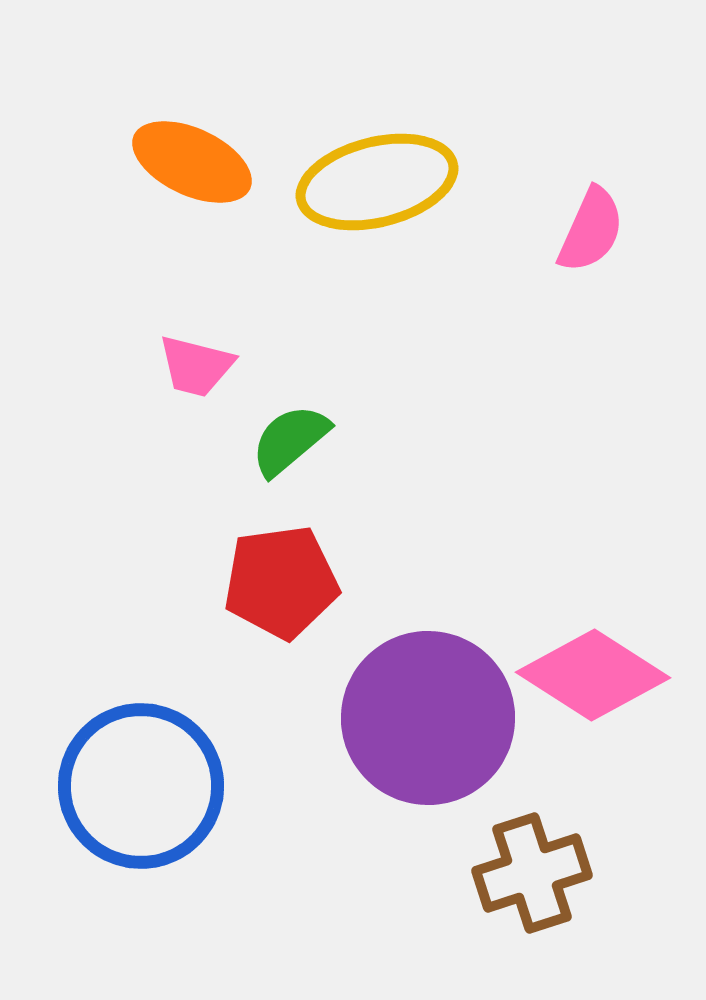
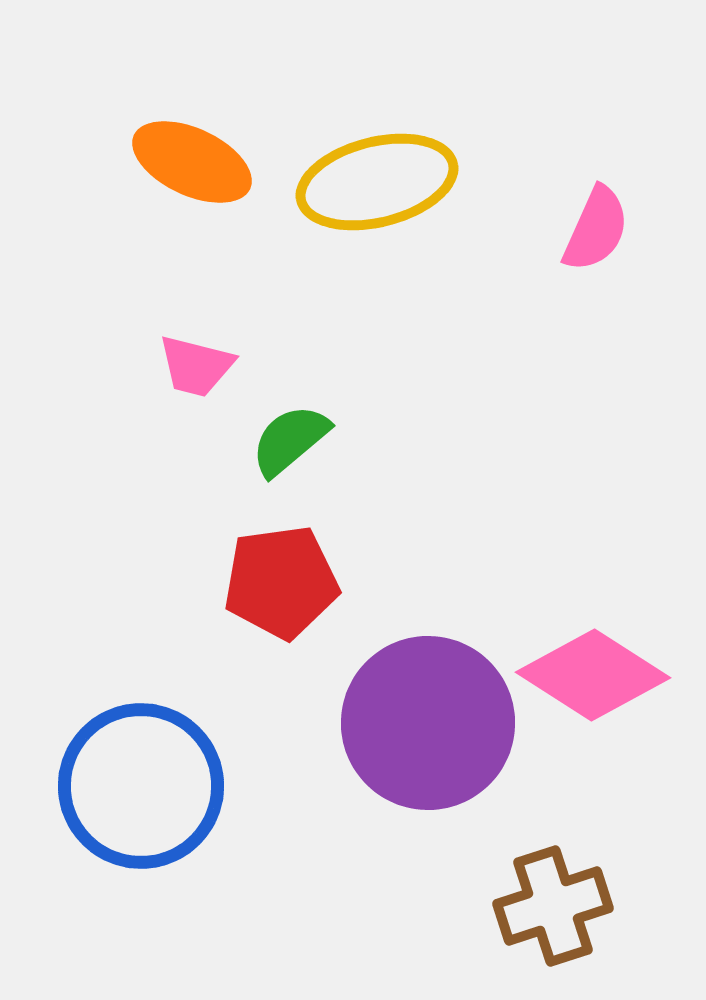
pink semicircle: moved 5 px right, 1 px up
purple circle: moved 5 px down
brown cross: moved 21 px right, 33 px down
